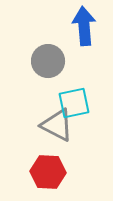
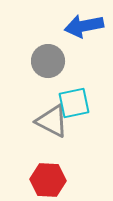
blue arrow: rotated 96 degrees counterclockwise
gray triangle: moved 5 px left, 4 px up
red hexagon: moved 8 px down
